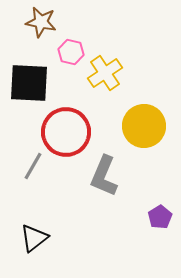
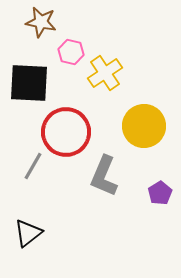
purple pentagon: moved 24 px up
black triangle: moved 6 px left, 5 px up
